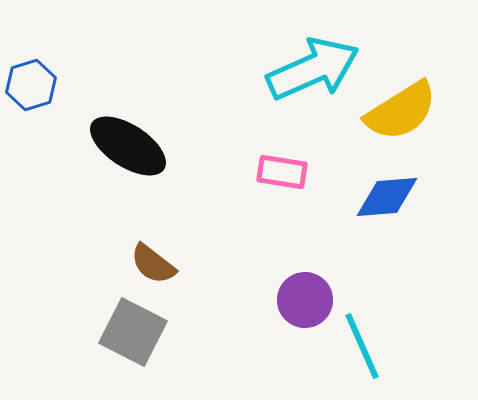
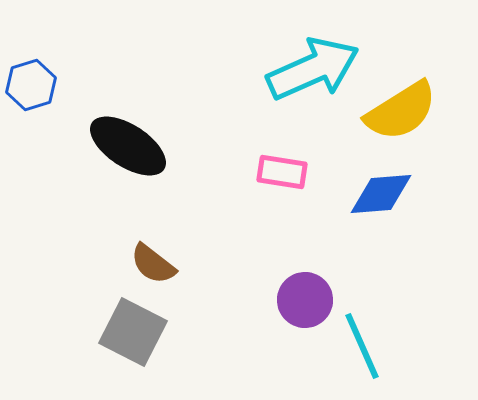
blue diamond: moved 6 px left, 3 px up
